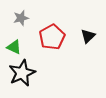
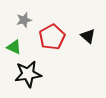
gray star: moved 3 px right, 2 px down
black triangle: rotated 35 degrees counterclockwise
black star: moved 6 px right, 1 px down; rotated 16 degrees clockwise
